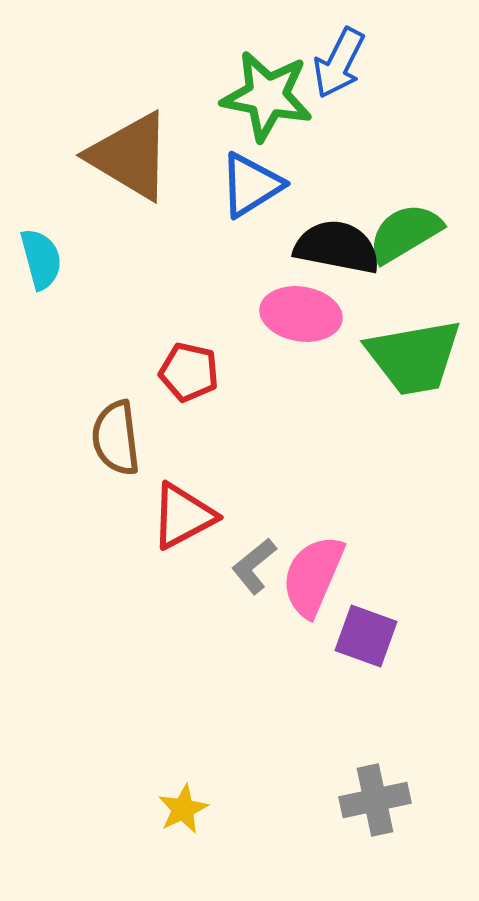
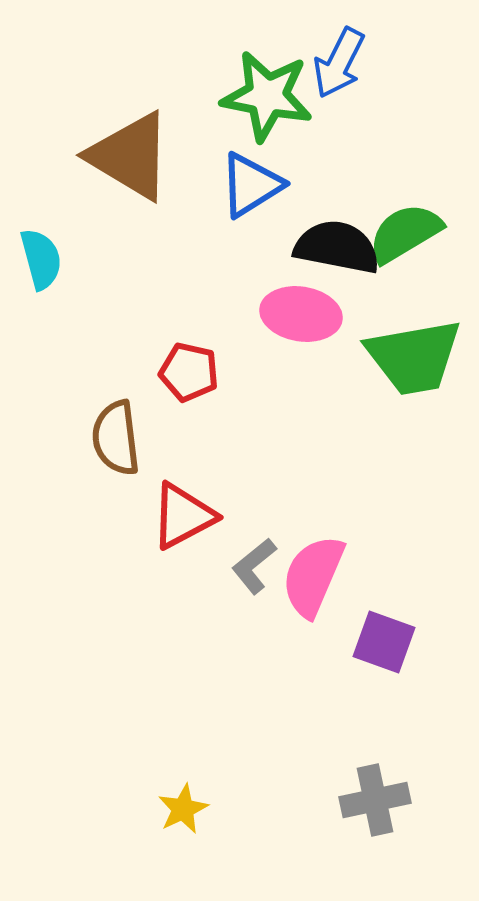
purple square: moved 18 px right, 6 px down
